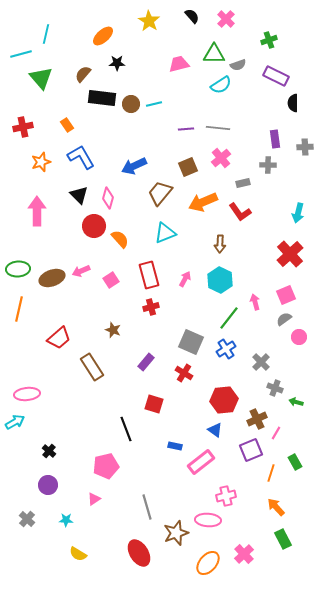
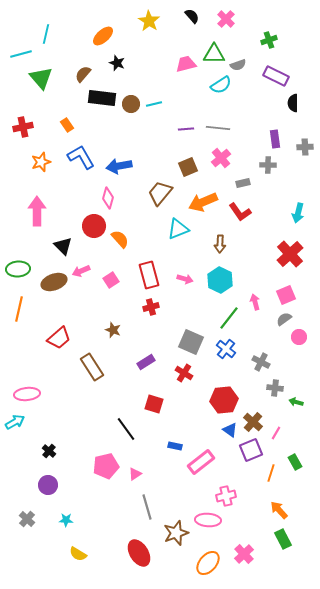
black star at (117, 63): rotated 21 degrees clockwise
pink trapezoid at (179, 64): moved 7 px right
blue arrow at (134, 166): moved 15 px left; rotated 15 degrees clockwise
black triangle at (79, 195): moved 16 px left, 51 px down
cyan triangle at (165, 233): moved 13 px right, 4 px up
brown ellipse at (52, 278): moved 2 px right, 4 px down
pink arrow at (185, 279): rotated 77 degrees clockwise
blue cross at (226, 349): rotated 18 degrees counterclockwise
purple rectangle at (146, 362): rotated 18 degrees clockwise
gray cross at (261, 362): rotated 18 degrees counterclockwise
gray cross at (275, 388): rotated 14 degrees counterclockwise
brown cross at (257, 419): moved 4 px left, 3 px down; rotated 24 degrees counterclockwise
black line at (126, 429): rotated 15 degrees counterclockwise
blue triangle at (215, 430): moved 15 px right
pink triangle at (94, 499): moved 41 px right, 25 px up
orange arrow at (276, 507): moved 3 px right, 3 px down
